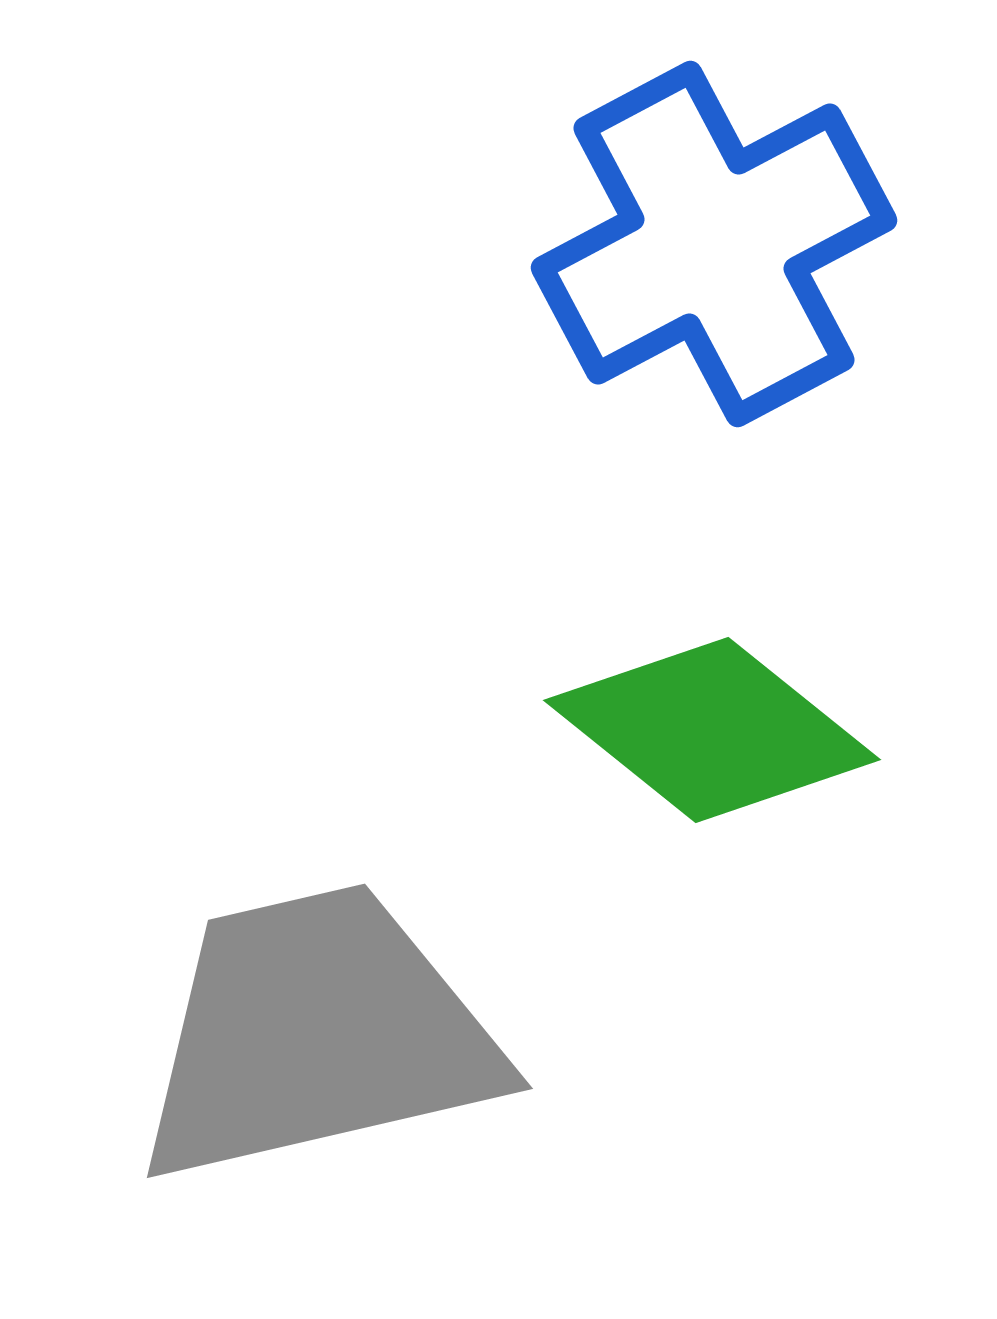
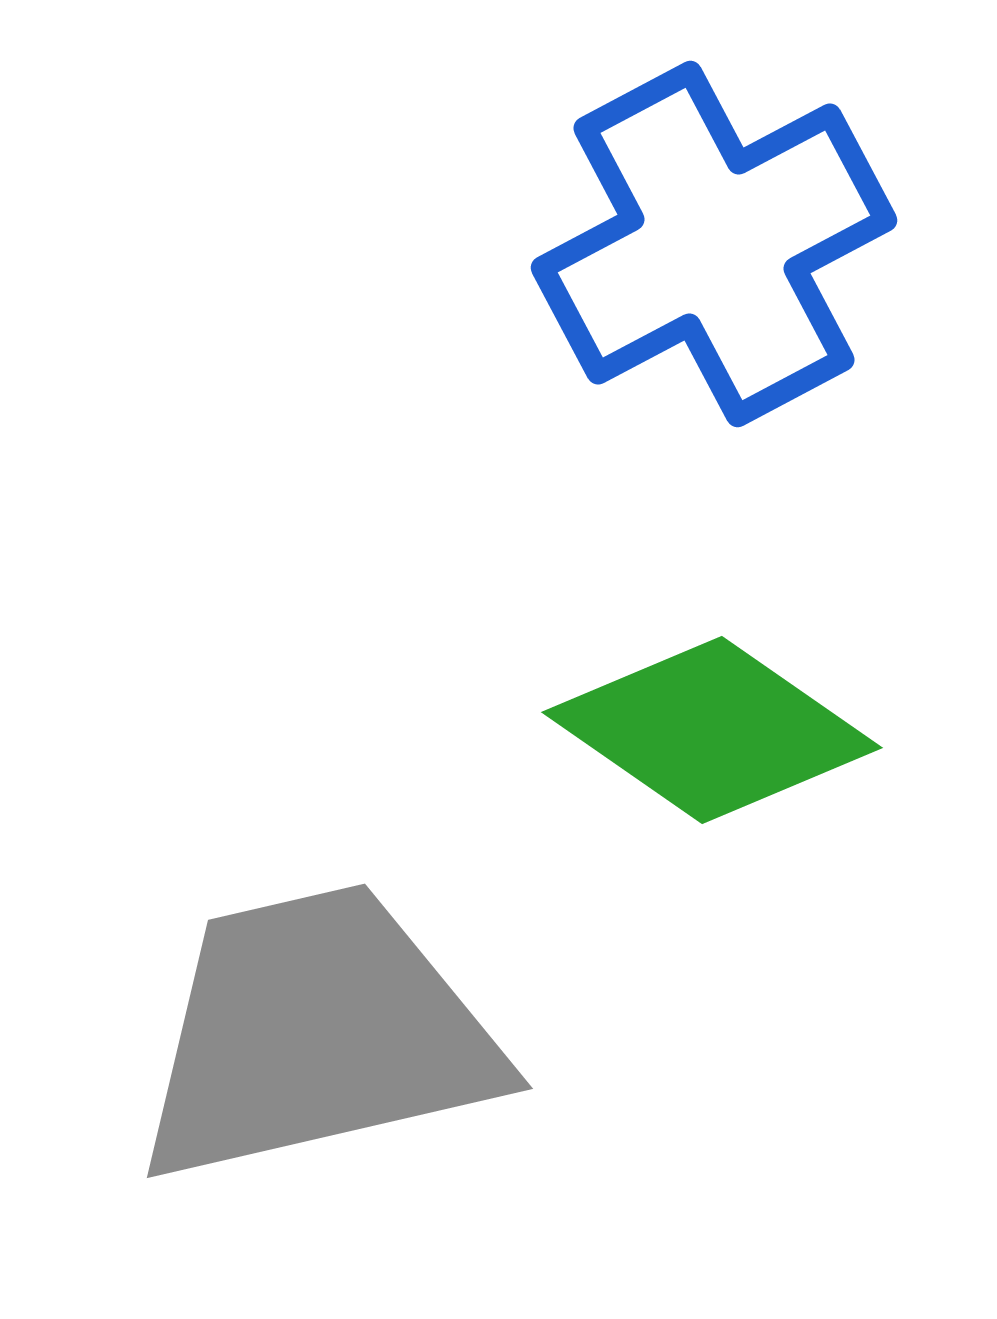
green diamond: rotated 4 degrees counterclockwise
